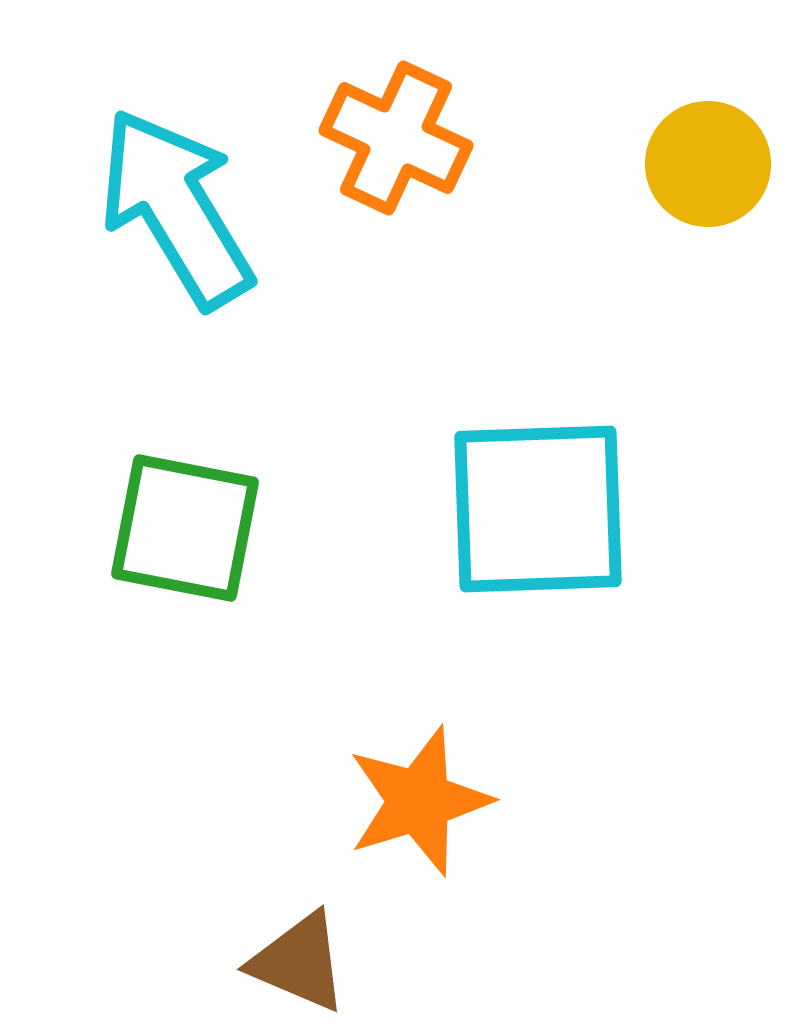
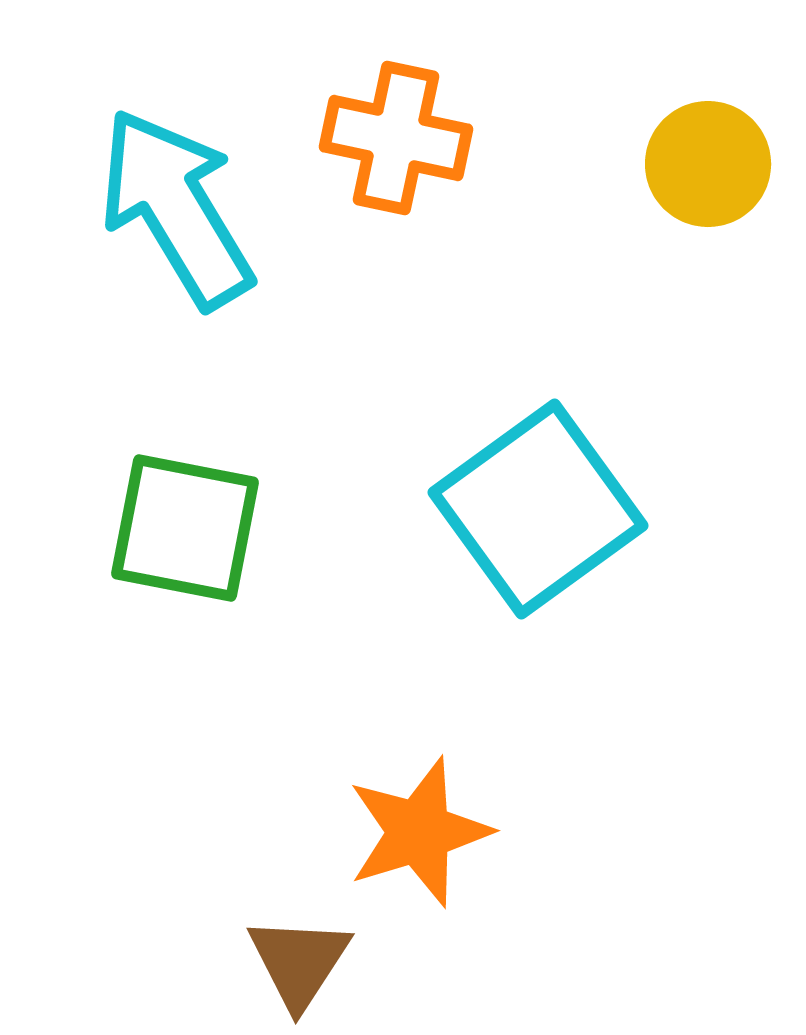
orange cross: rotated 13 degrees counterclockwise
cyan square: rotated 34 degrees counterclockwise
orange star: moved 31 px down
brown triangle: rotated 40 degrees clockwise
